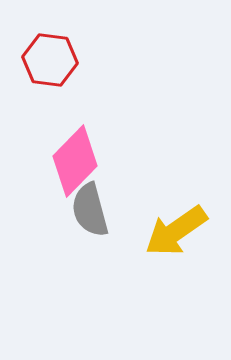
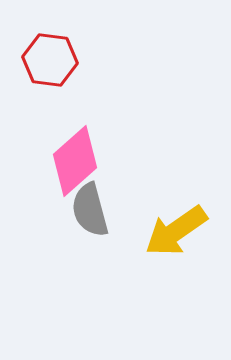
pink diamond: rotated 4 degrees clockwise
